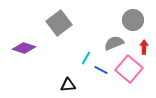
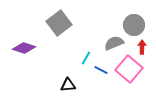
gray circle: moved 1 px right, 5 px down
red arrow: moved 2 px left
